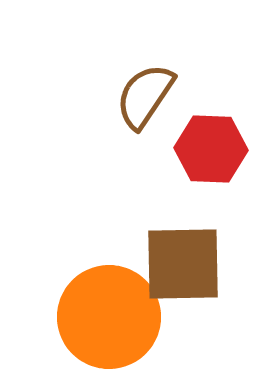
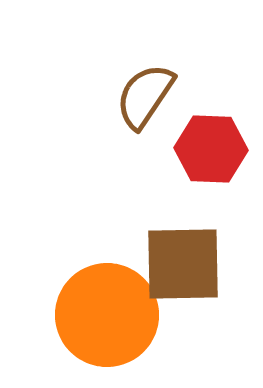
orange circle: moved 2 px left, 2 px up
